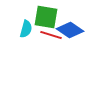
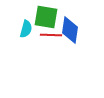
blue diamond: rotated 64 degrees clockwise
red line: rotated 15 degrees counterclockwise
